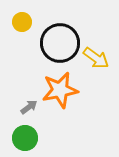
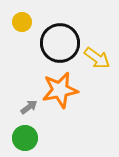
yellow arrow: moved 1 px right
